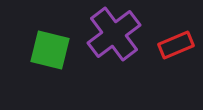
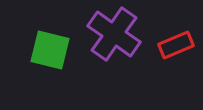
purple cross: rotated 18 degrees counterclockwise
